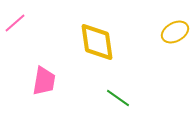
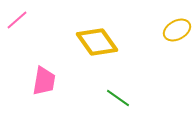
pink line: moved 2 px right, 3 px up
yellow ellipse: moved 2 px right, 2 px up
yellow diamond: rotated 27 degrees counterclockwise
